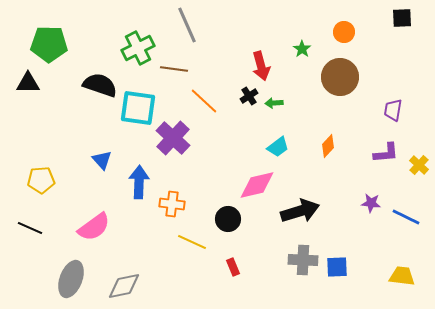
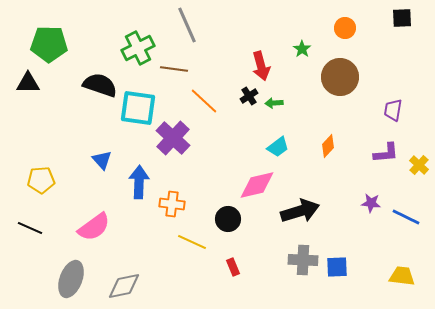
orange circle: moved 1 px right, 4 px up
